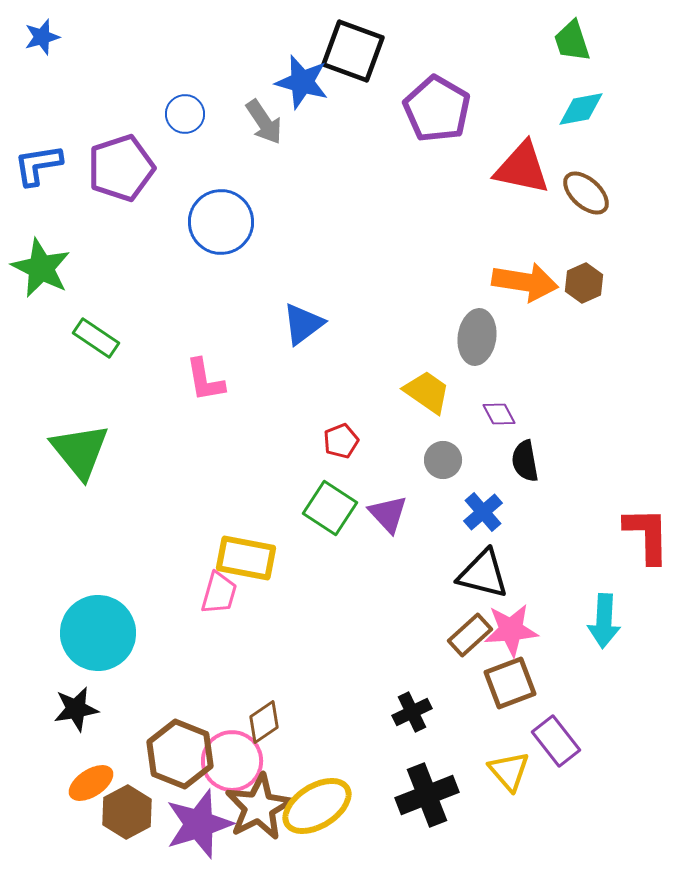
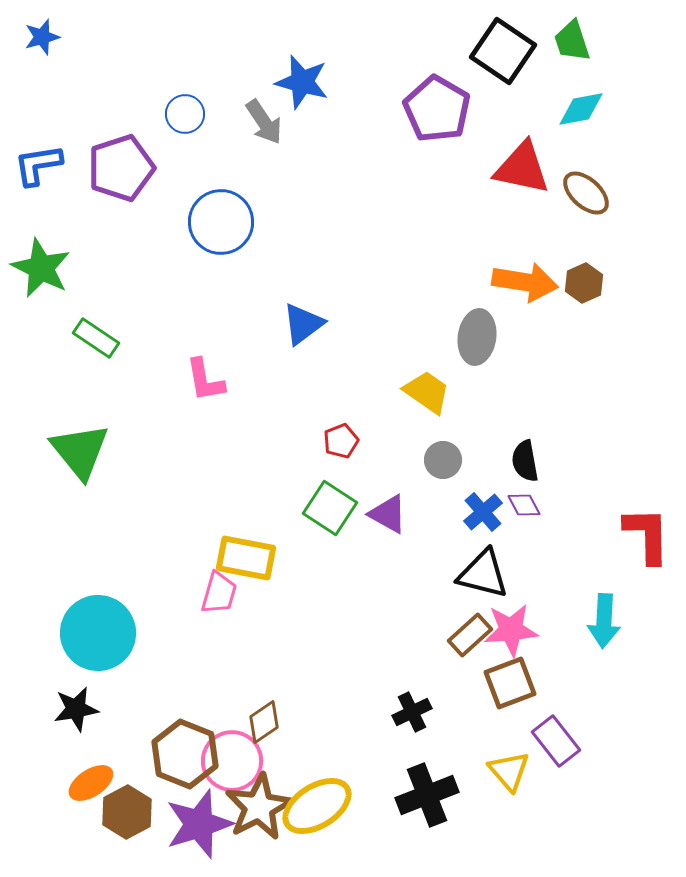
black square at (353, 51): moved 150 px right; rotated 14 degrees clockwise
purple diamond at (499, 414): moved 25 px right, 91 px down
purple triangle at (388, 514): rotated 18 degrees counterclockwise
brown hexagon at (180, 754): moved 5 px right
